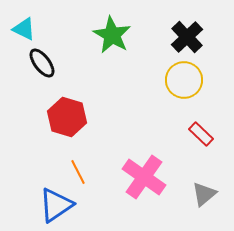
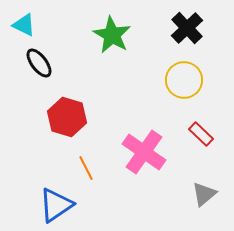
cyan triangle: moved 4 px up
black cross: moved 9 px up
black ellipse: moved 3 px left
orange line: moved 8 px right, 4 px up
pink cross: moved 25 px up
